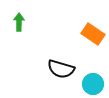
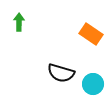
orange rectangle: moved 2 px left
black semicircle: moved 4 px down
